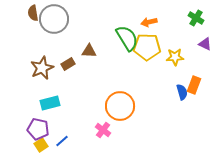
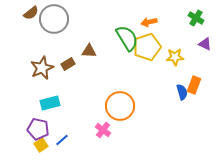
brown semicircle: moved 2 px left; rotated 119 degrees counterclockwise
yellow pentagon: rotated 20 degrees counterclockwise
blue line: moved 1 px up
